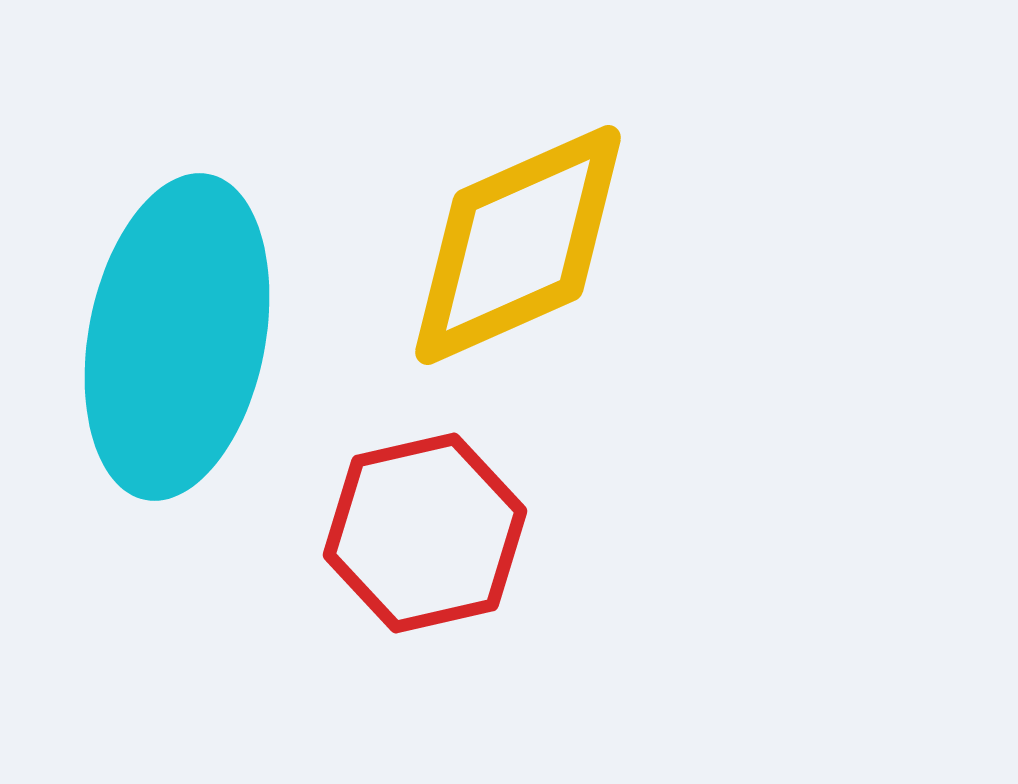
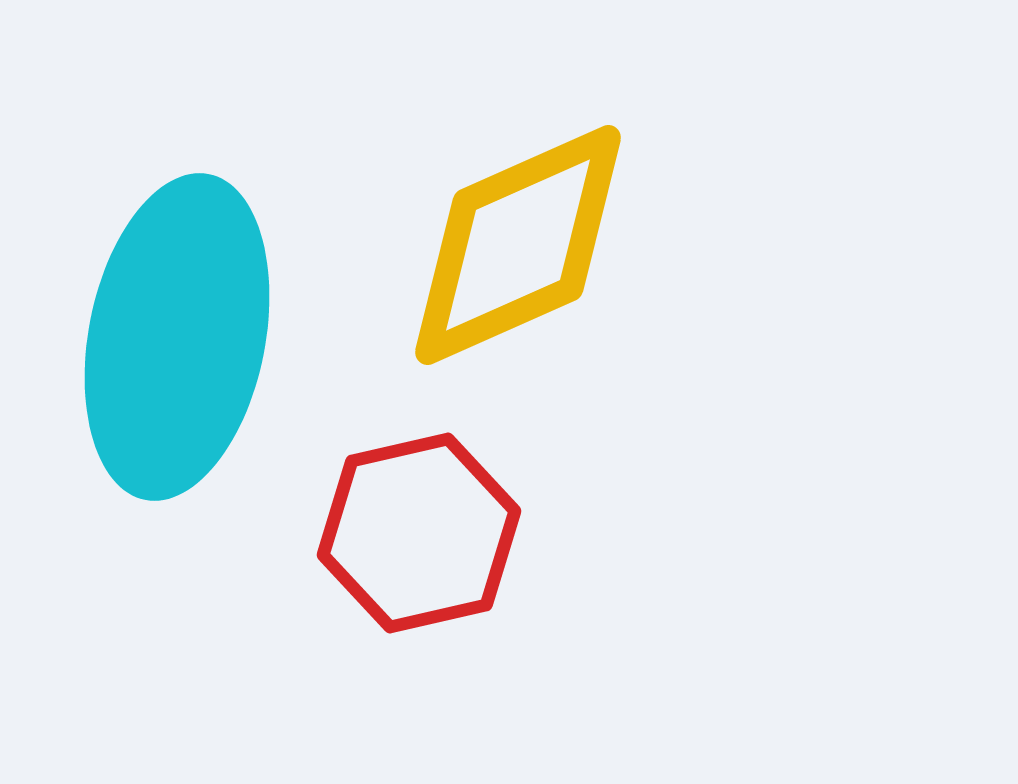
red hexagon: moved 6 px left
